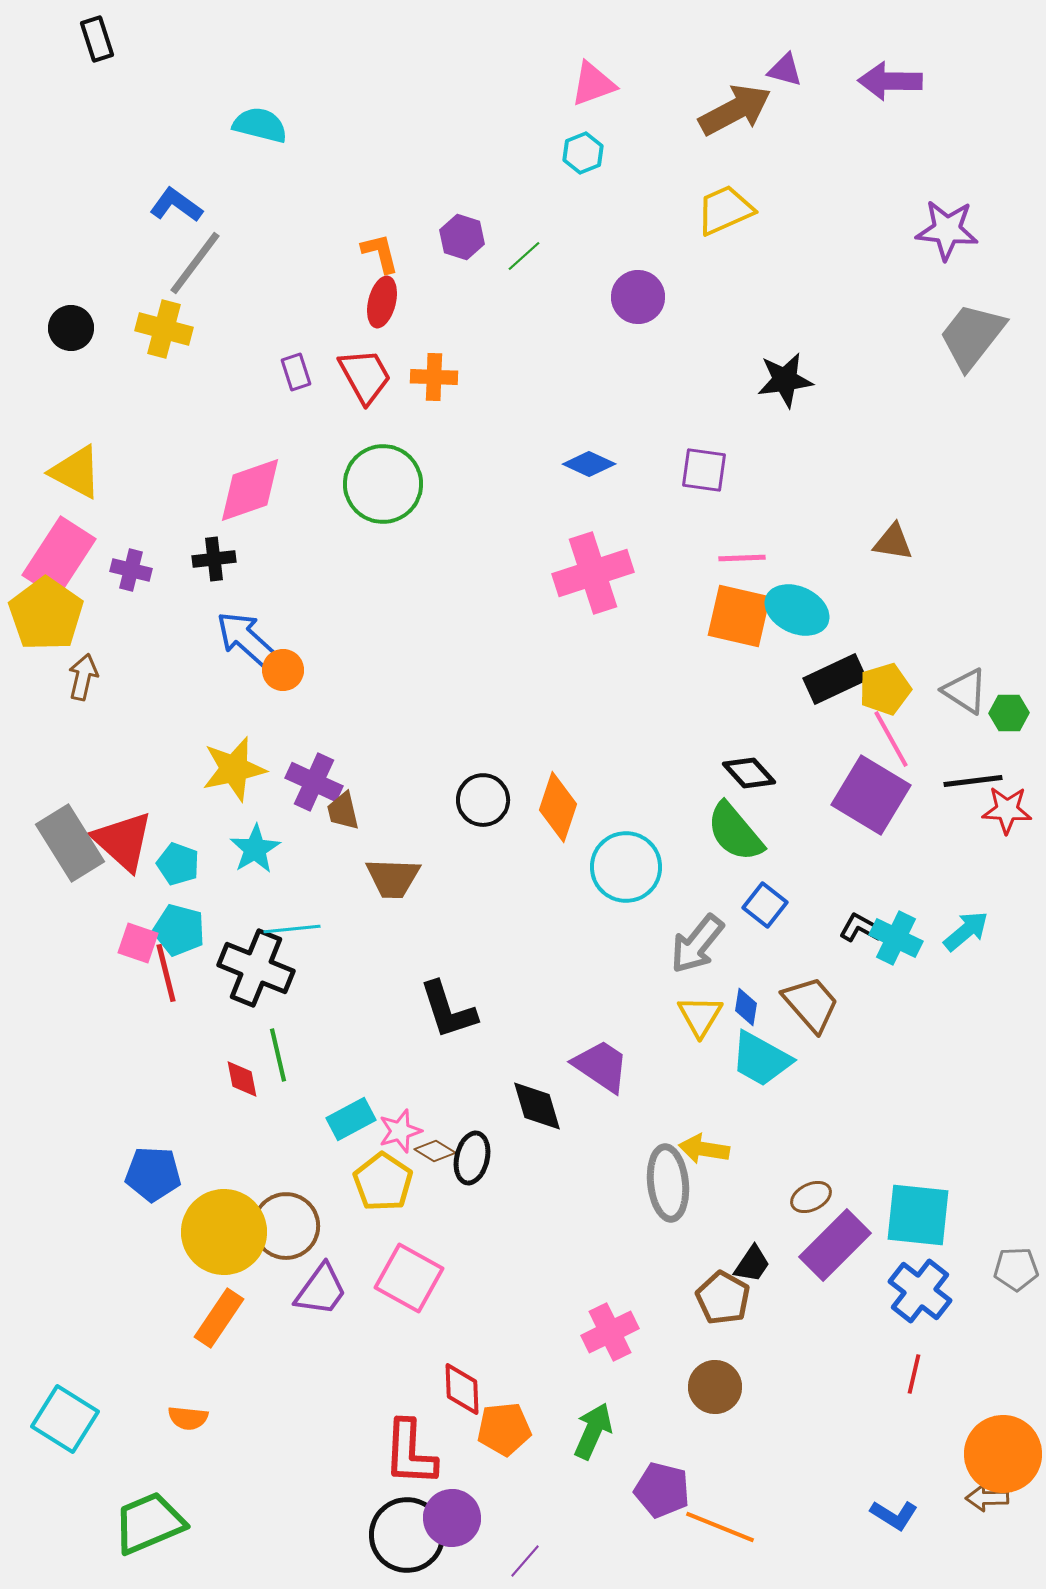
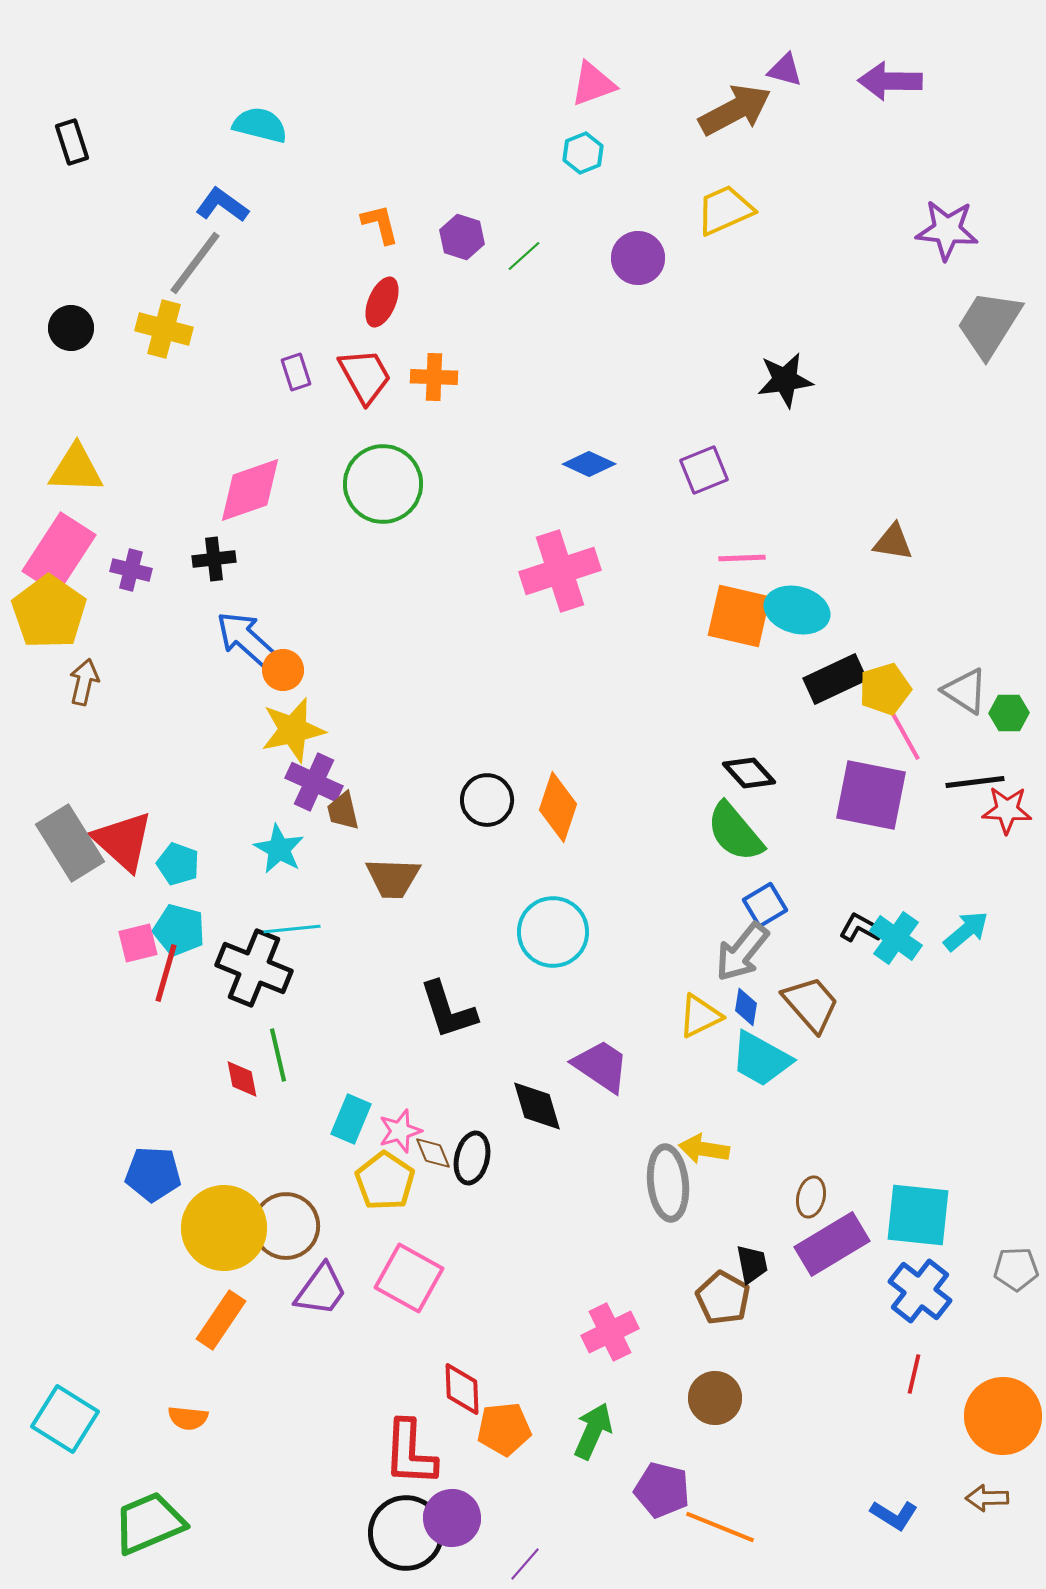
black rectangle at (97, 39): moved 25 px left, 103 px down
blue L-shape at (176, 205): moved 46 px right
orange L-shape at (380, 253): moved 29 px up
purple circle at (638, 297): moved 39 px up
red ellipse at (382, 302): rotated 9 degrees clockwise
gray trapezoid at (972, 336): moved 17 px right, 12 px up; rotated 6 degrees counterclockwise
purple square at (704, 470): rotated 30 degrees counterclockwise
yellow triangle at (76, 472): moved 3 px up; rotated 26 degrees counterclockwise
pink rectangle at (59, 557): moved 4 px up
pink cross at (593, 573): moved 33 px left, 2 px up
cyan ellipse at (797, 610): rotated 10 degrees counterclockwise
yellow pentagon at (46, 614): moved 3 px right, 2 px up
brown arrow at (83, 677): moved 1 px right, 5 px down
pink line at (891, 739): moved 12 px right, 7 px up
yellow star at (234, 769): moved 59 px right, 39 px up
black line at (973, 781): moved 2 px right, 1 px down
purple square at (871, 795): rotated 20 degrees counterclockwise
black circle at (483, 800): moved 4 px right
cyan star at (255, 849): moved 24 px right; rotated 12 degrees counterclockwise
cyan circle at (626, 867): moved 73 px left, 65 px down
blue square at (765, 905): rotated 21 degrees clockwise
cyan cross at (896, 938): rotated 9 degrees clockwise
pink square at (138, 943): rotated 33 degrees counterclockwise
gray arrow at (697, 944): moved 45 px right, 8 px down
black cross at (256, 968): moved 2 px left
red line at (166, 973): rotated 30 degrees clockwise
yellow triangle at (700, 1016): rotated 33 degrees clockwise
cyan rectangle at (351, 1119): rotated 39 degrees counterclockwise
brown diamond at (435, 1151): moved 2 px left, 2 px down; rotated 36 degrees clockwise
yellow pentagon at (383, 1182): moved 2 px right, 1 px up
brown ellipse at (811, 1197): rotated 51 degrees counterclockwise
yellow circle at (224, 1232): moved 4 px up
purple rectangle at (835, 1245): moved 3 px left, 1 px up; rotated 14 degrees clockwise
black trapezoid at (752, 1264): rotated 45 degrees counterclockwise
orange rectangle at (219, 1318): moved 2 px right, 2 px down
brown circle at (715, 1387): moved 11 px down
orange circle at (1003, 1454): moved 38 px up
black circle at (407, 1535): moved 1 px left, 2 px up
purple line at (525, 1561): moved 3 px down
